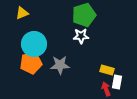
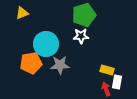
cyan circle: moved 12 px right
